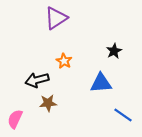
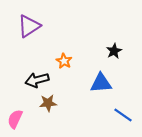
purple triangle: moved 27 px left, 8 px down
